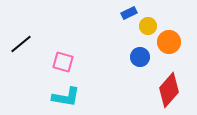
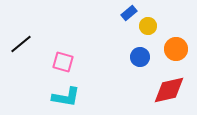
blue rectangle: rotated 14 degrees counterclockwise
orange circle: moved 7 px right, 7 px down
red diamond: rotated 36 degrees clockwise
